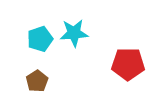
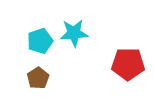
cyan pentagon: moved 2 px down
brown pentagon: moved 1 px right, 3 px up
